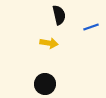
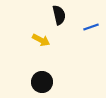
yellow arrow: moved 8 px left, 3 px up; rotated 18 degrees clockwise
black circle: moved 3 px left, 2 px up
